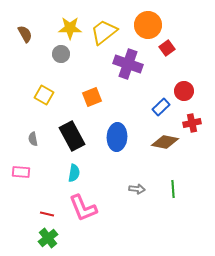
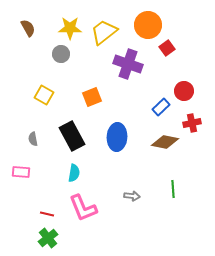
brown semicircle: moved 3 px right, 6 px up
gray arrow: moved 5 px left, 7 px down
